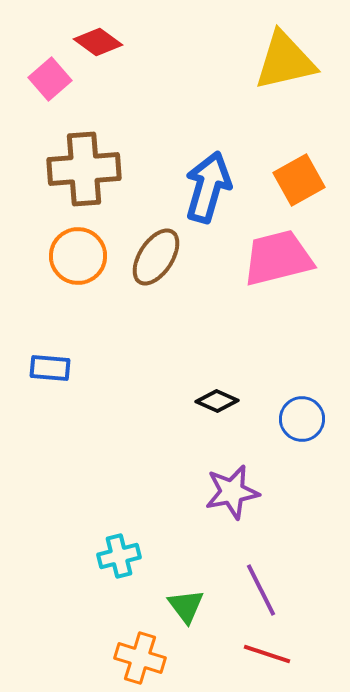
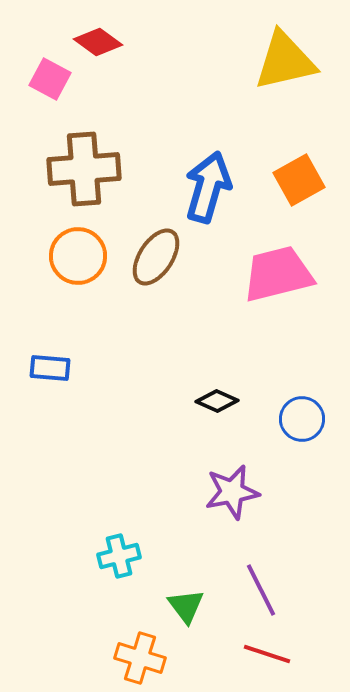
pink square: rotated 21 degrees counterclockwise
pink trapezoid: moved 16 px down
